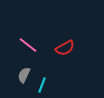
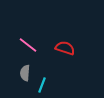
red semicircle: rotated 132 degrees counterclockwise
gray semicircle: moved 1 px right, 2 px up; rotated 21 degrees counterclockwise
